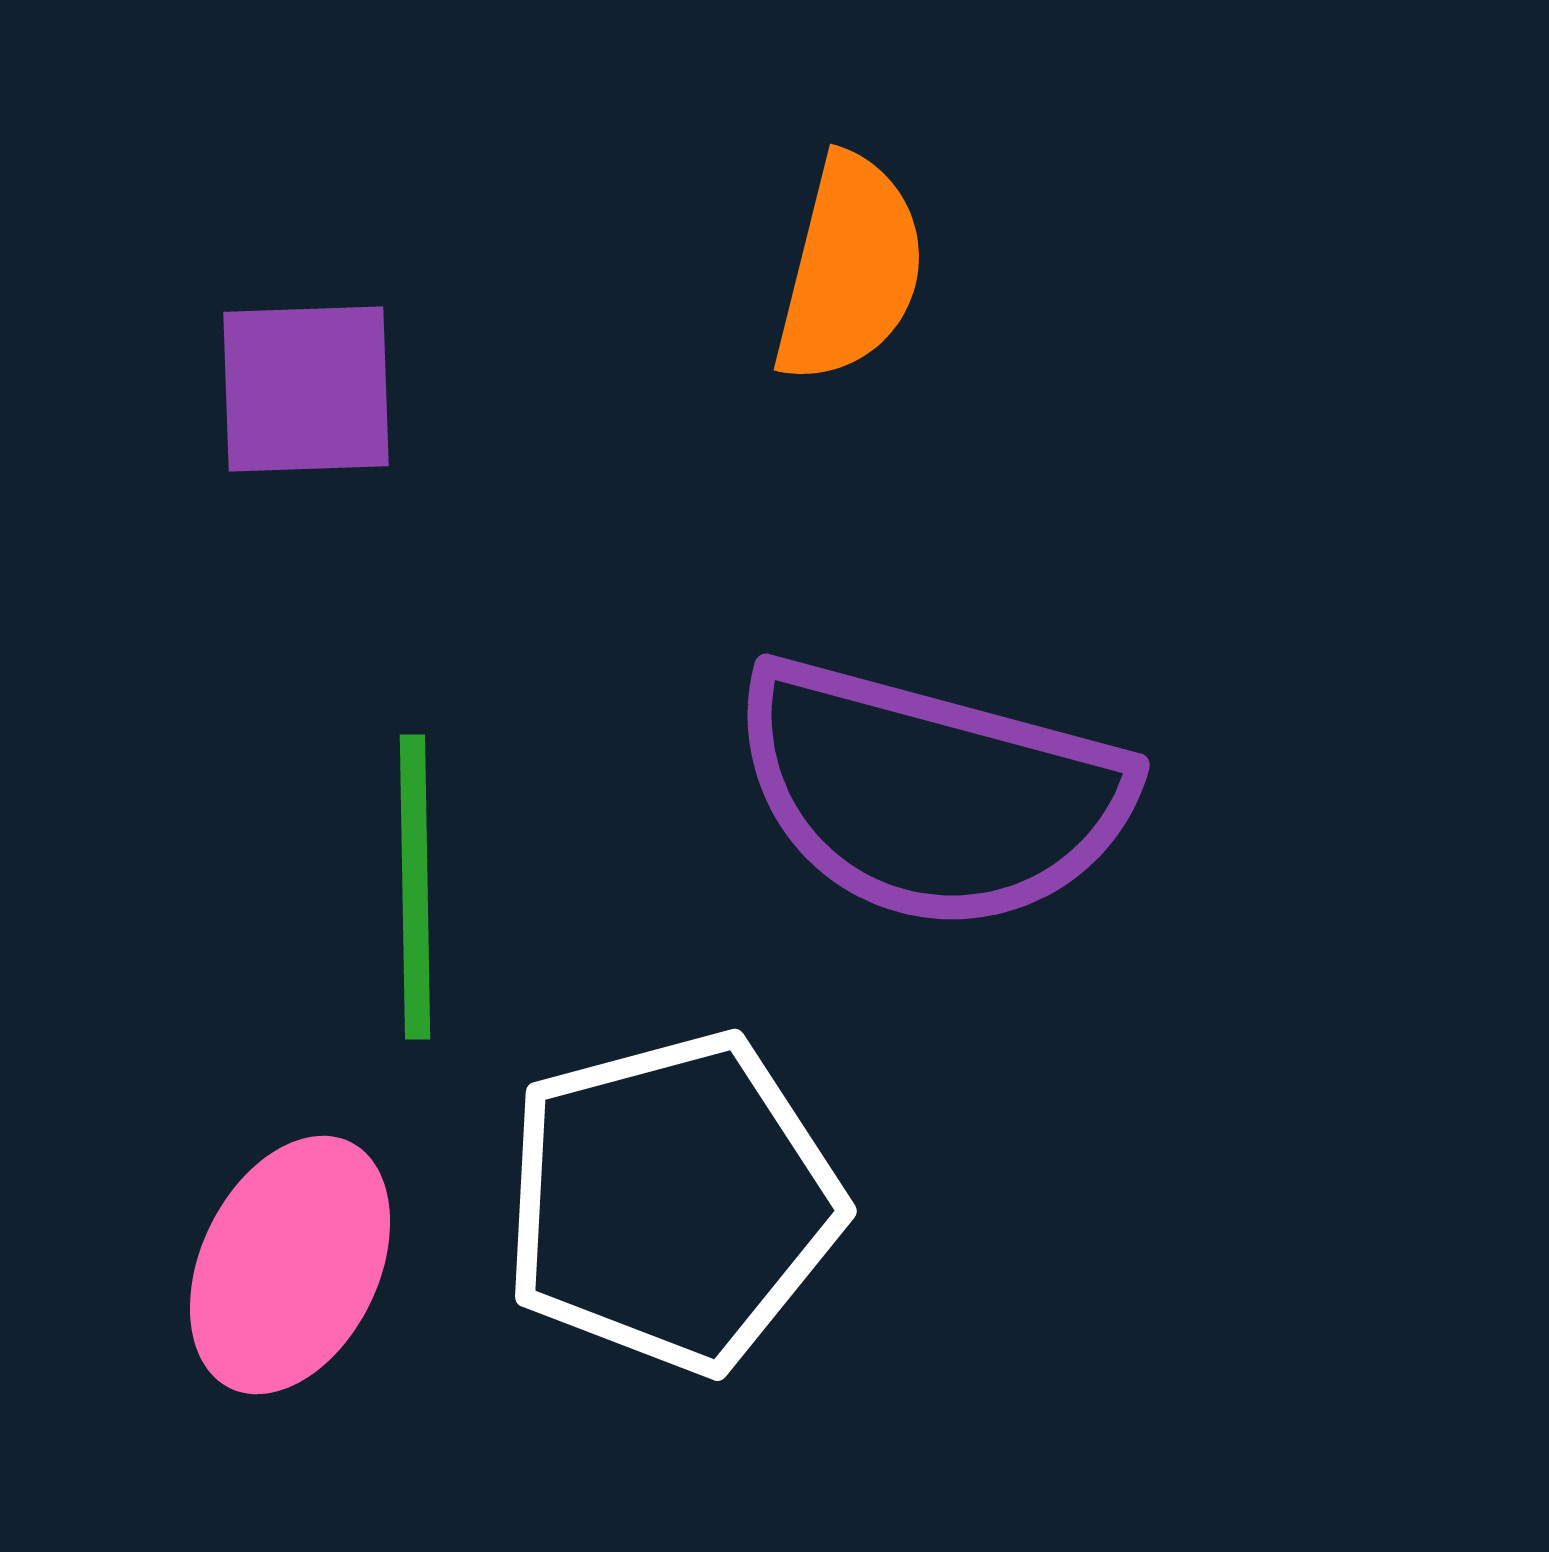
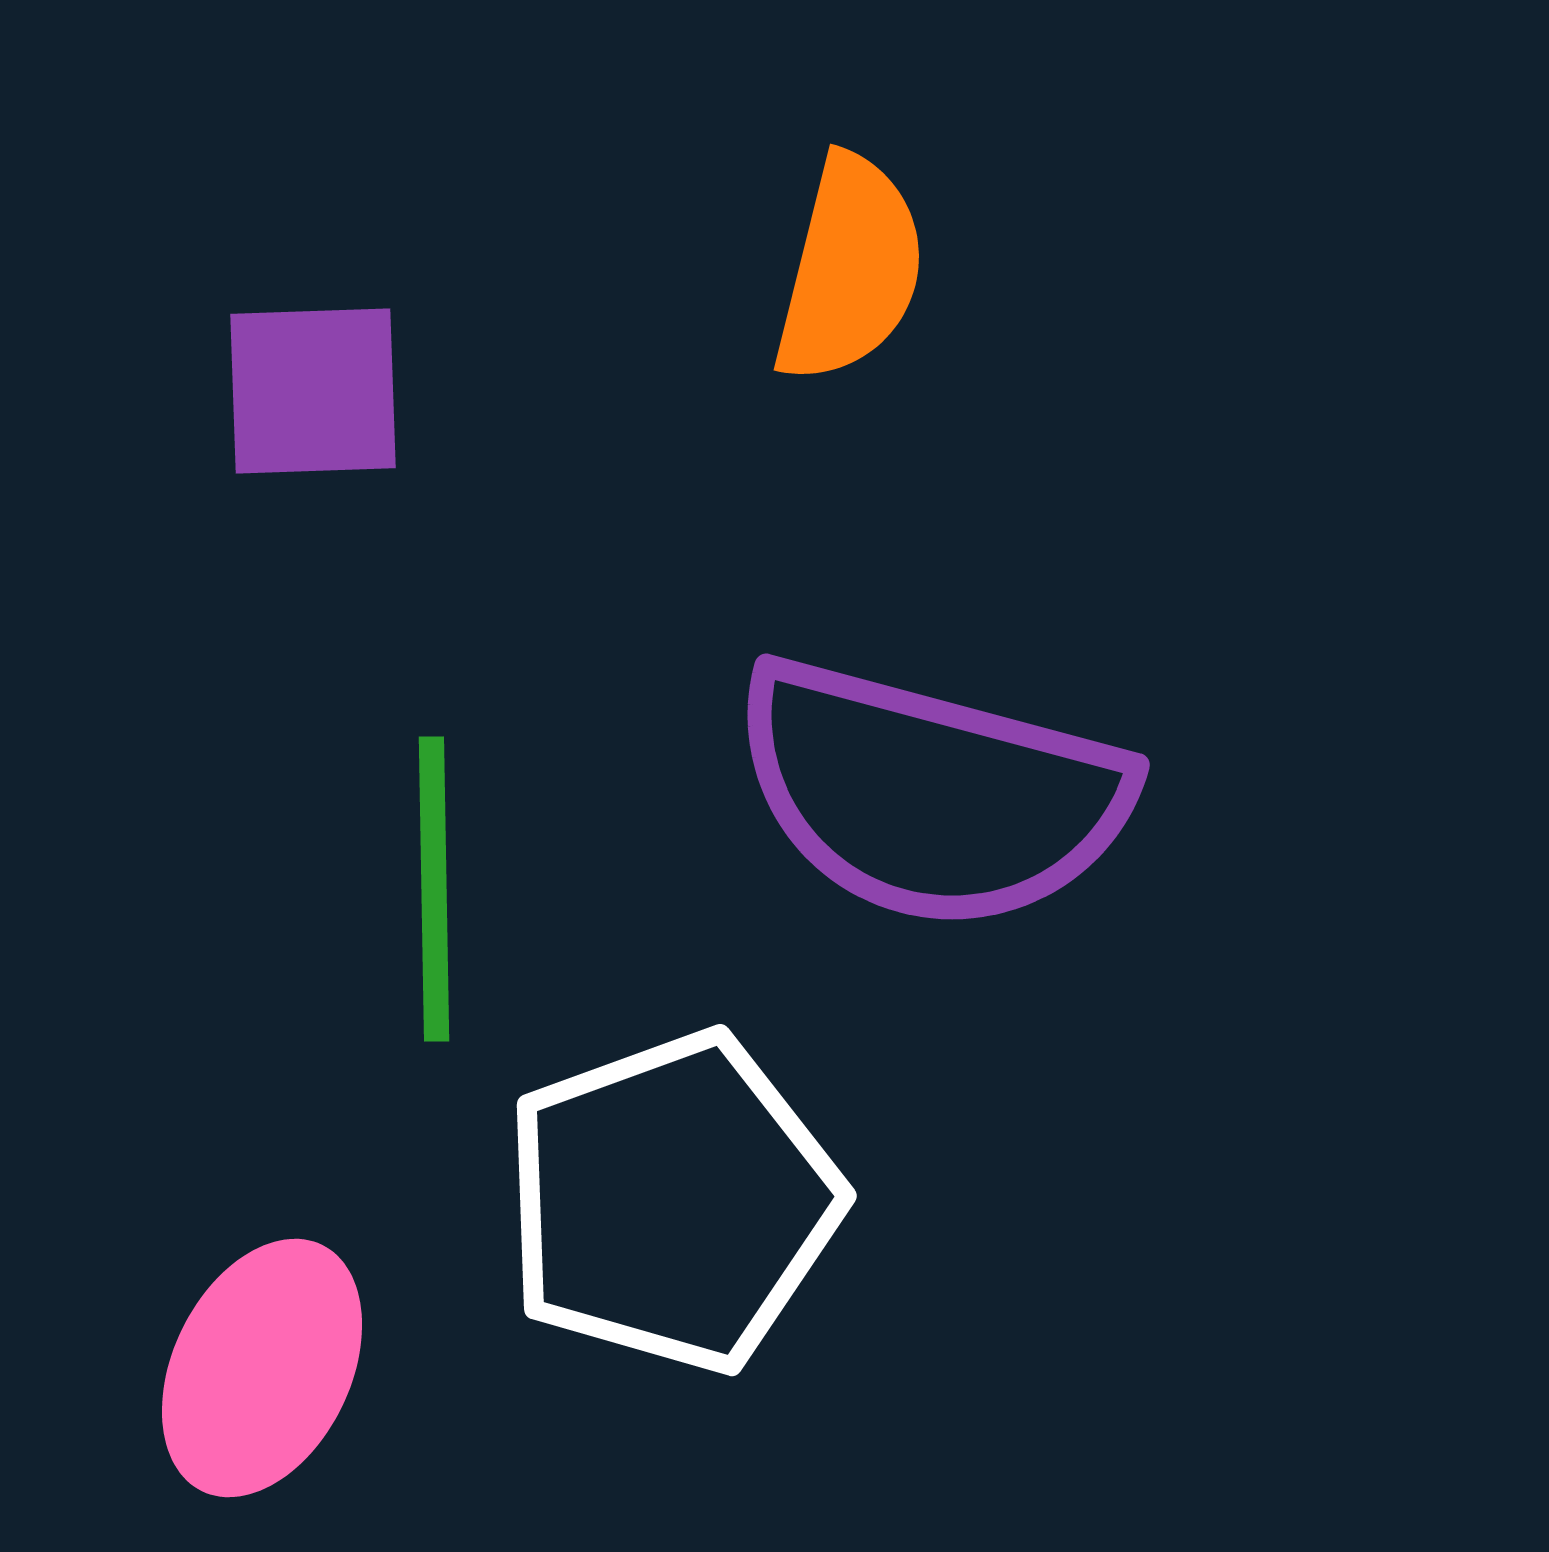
purple square: moved 7 px right, 2 px down
green line: moved 19 px right, 2 px down
white pentagon: rotated 5 degrees counterclockwise
pink ellipse: moved 28 px left, 103 px down
